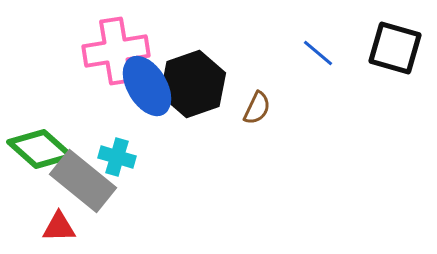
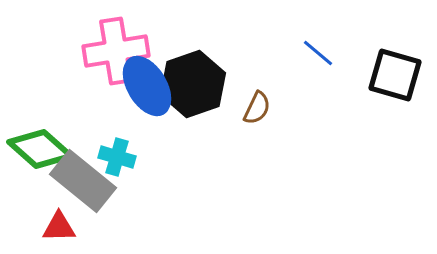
black square: moved 27 px down
